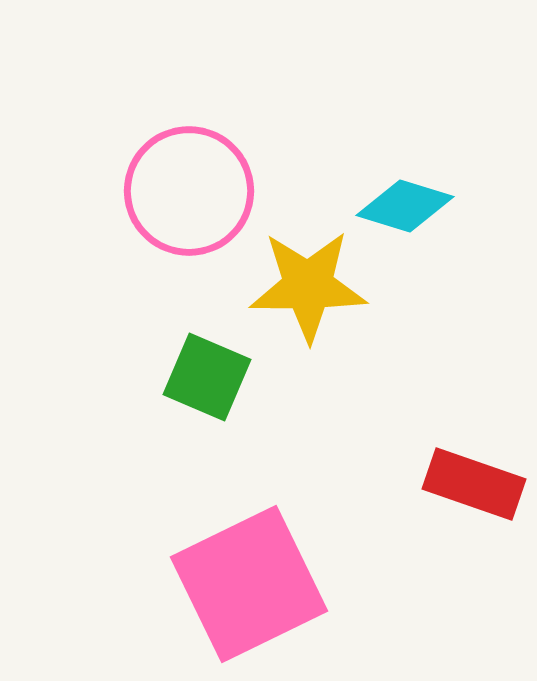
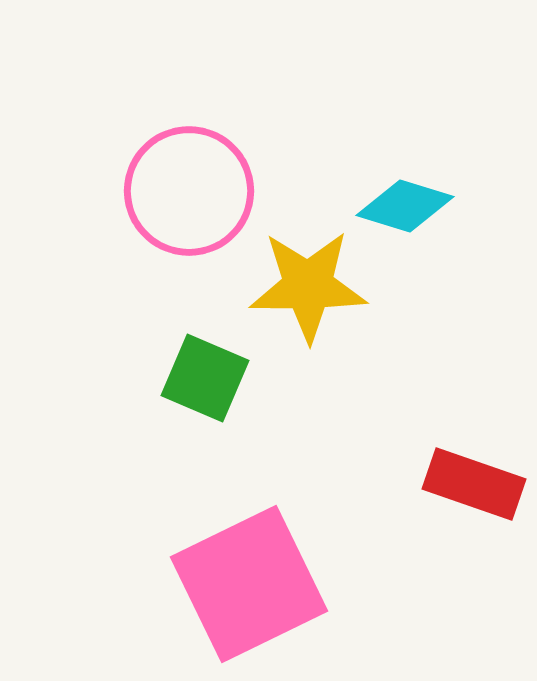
green square: moved 2 px left, 1 px down
